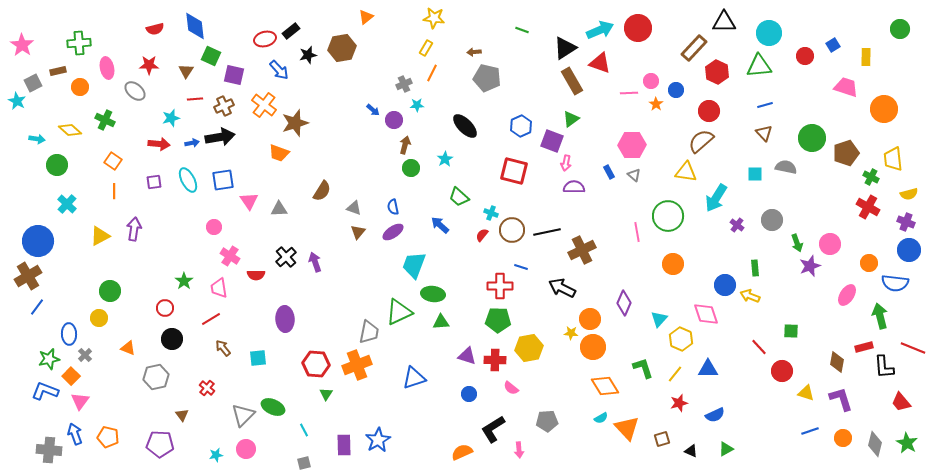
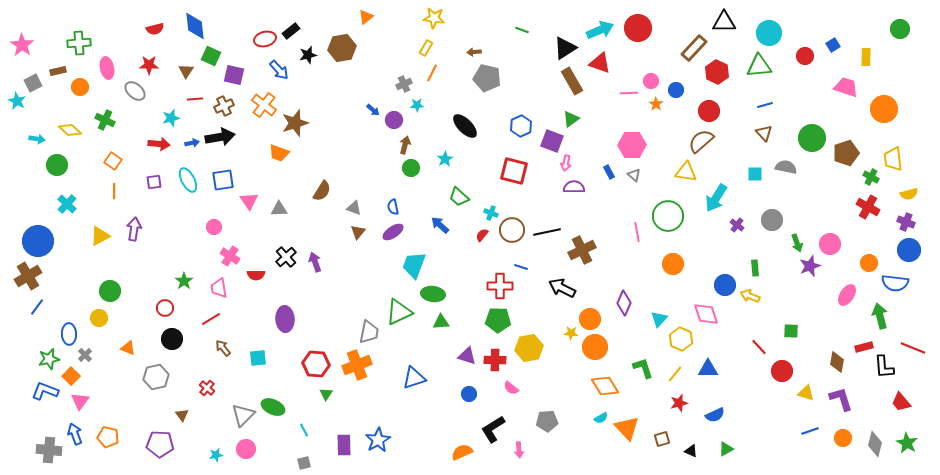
orange circle at (593, 347): moved 2 px right
